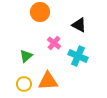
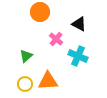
black triangle: moved 1 px up
pink cross: moved 2 px right, 4 px up
yellow circle: moved 1 px right
